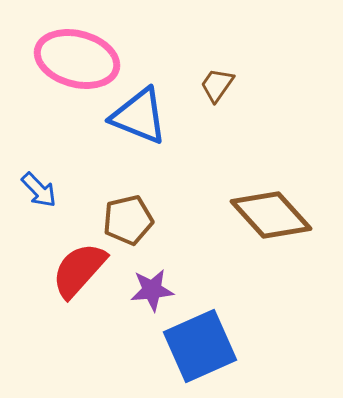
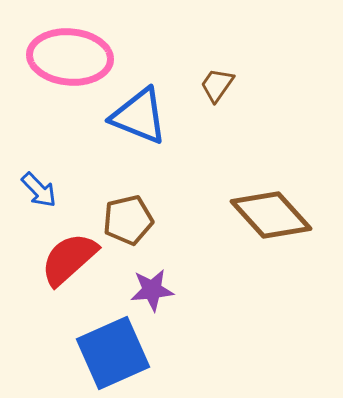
pink ellipse: moved 7 px left, 2 px up; rotated 10 degrees counterclockwise
red semicircle: moved 10 px left, 11 px up; rotated 6 degrees clockwise
blue square: moved 87 px left, 7 px down
